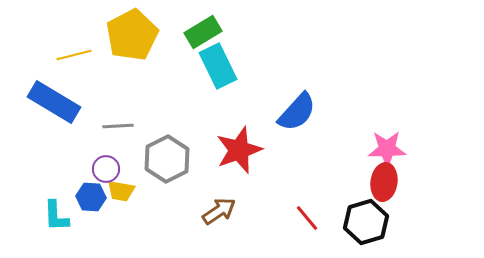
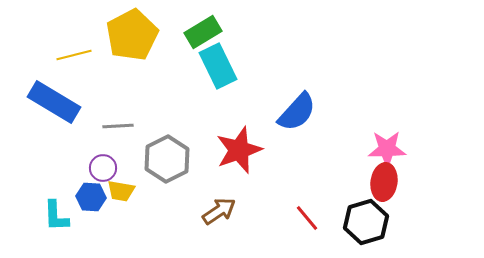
purple circle: moved 3 px left, 1 px up
